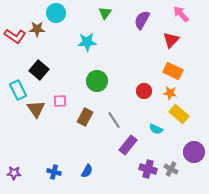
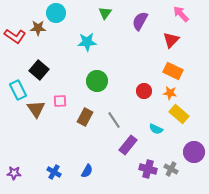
purple semicircle: moved 2 px left, 1 px down
brown star: moved 1 px right, 1 px up
blue cross: rotated 16 degrees clockwise
